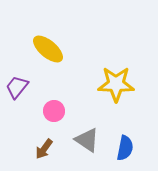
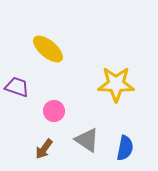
purple trapezoid: rotated 70 degrees clockwise
